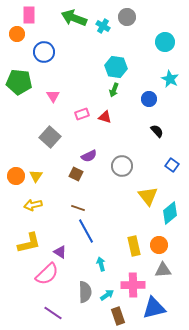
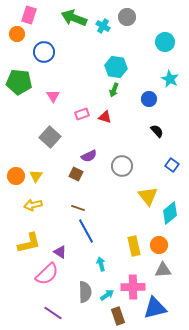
pink rectangle at (29, 15): rotated 18 degrees clockwise
pink cross at (133, 285): moved 2 px down
blue triangle at (154, 308): moved 1 px right
